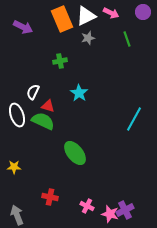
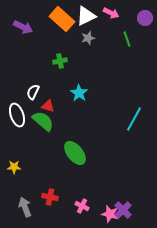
purple circle: moved 2 px right, 6 px down
orange rectangle: rotated 25 degrees counterclockwise
green semicircle: rotated 15 degrees clockwise
pink cross: moved 5 px left
purple cross: moved 2 px left; rotated 18 degrees counterclockwise
gray arrow: moved 8 px right, 8 px up
